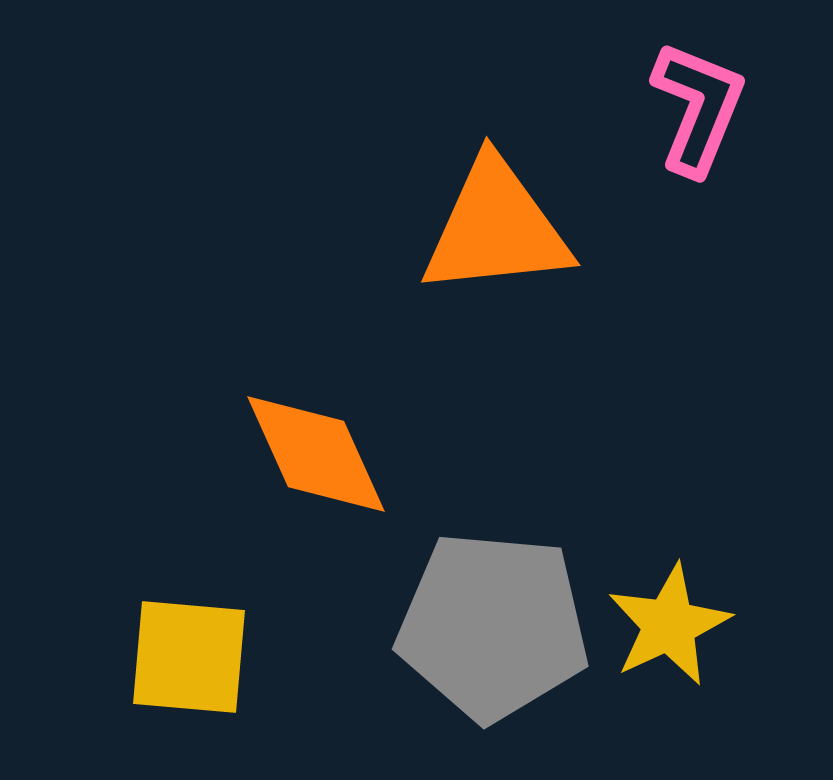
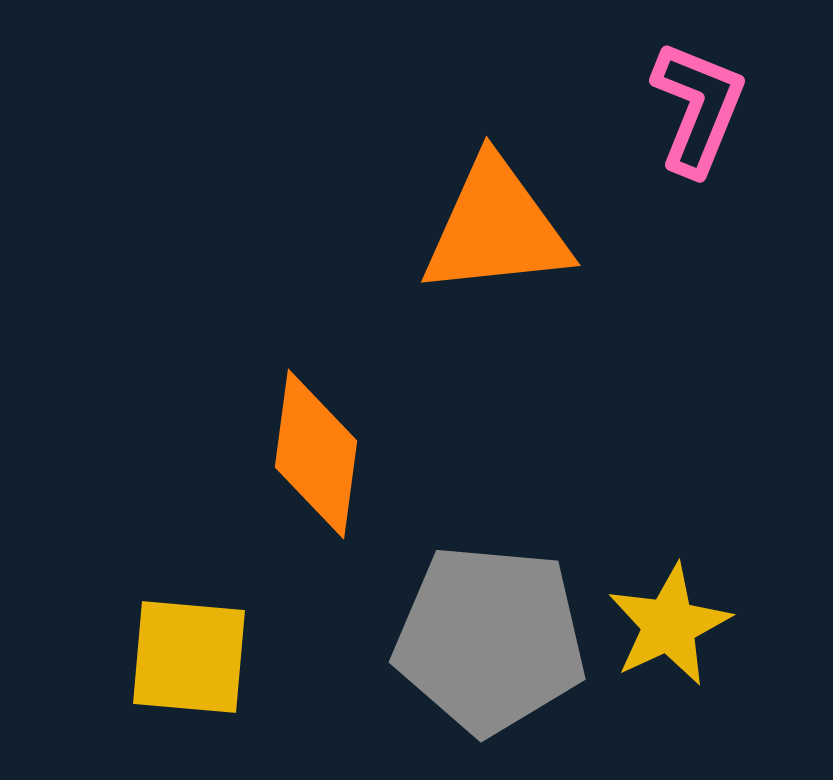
orange diamond: rotated 32 degrees clockwise
gray pentagon: moved 3 px left, 13 px down
